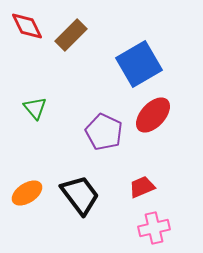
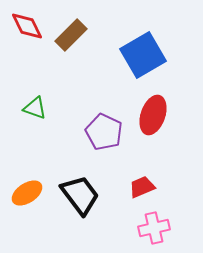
blue square: moved 4 px right, 9 px up
green triangle: rotated 30 degrees counterclockwise
red ellipse: rotated 24 degrees counterclockwise
